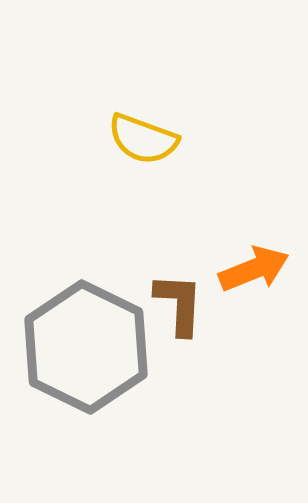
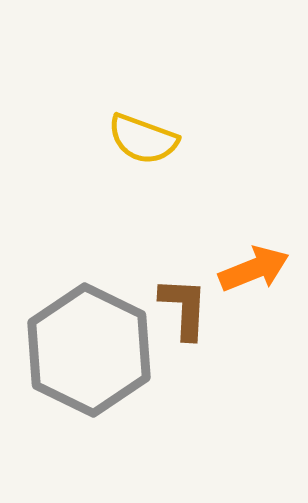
brown L-shape: moved 5 px right, 4 px down
gray hexagon: moved 3 px right, 3 px down
